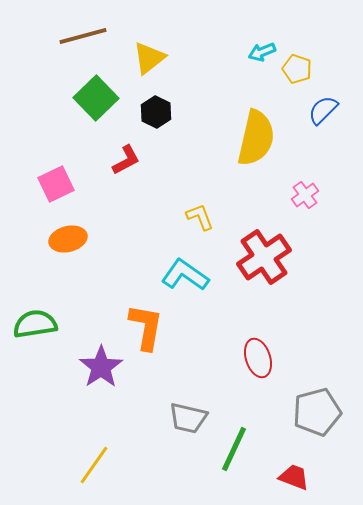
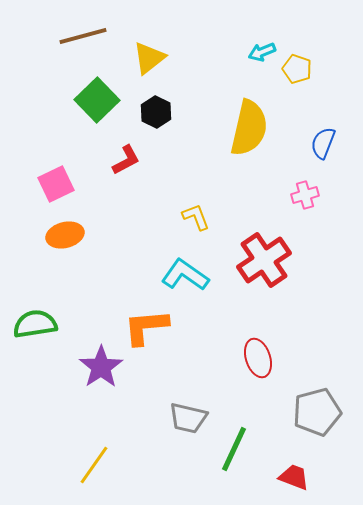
green square: moved 1 px right, 2 px down
blue semicircle: moved 33 px down; rotated 24 degrees counterclockwise
yellow semicircle: moved 7 px left, 10 px up
pink cross: rotated 20 degrees clockwise
yellow L-shape: moved 4 px left
orange ellipse: moved 3 px left, 4 px up
red cross: moved 3 px down
orange L-shape: rotated 105 degrees counterclockwise
